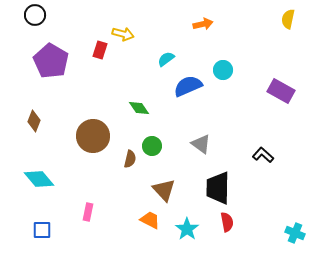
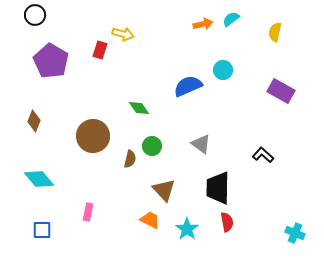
yellow semicircle: moved 13 px left, 13 px down
cyan semicircle: moved 65 px right, 40 px up
